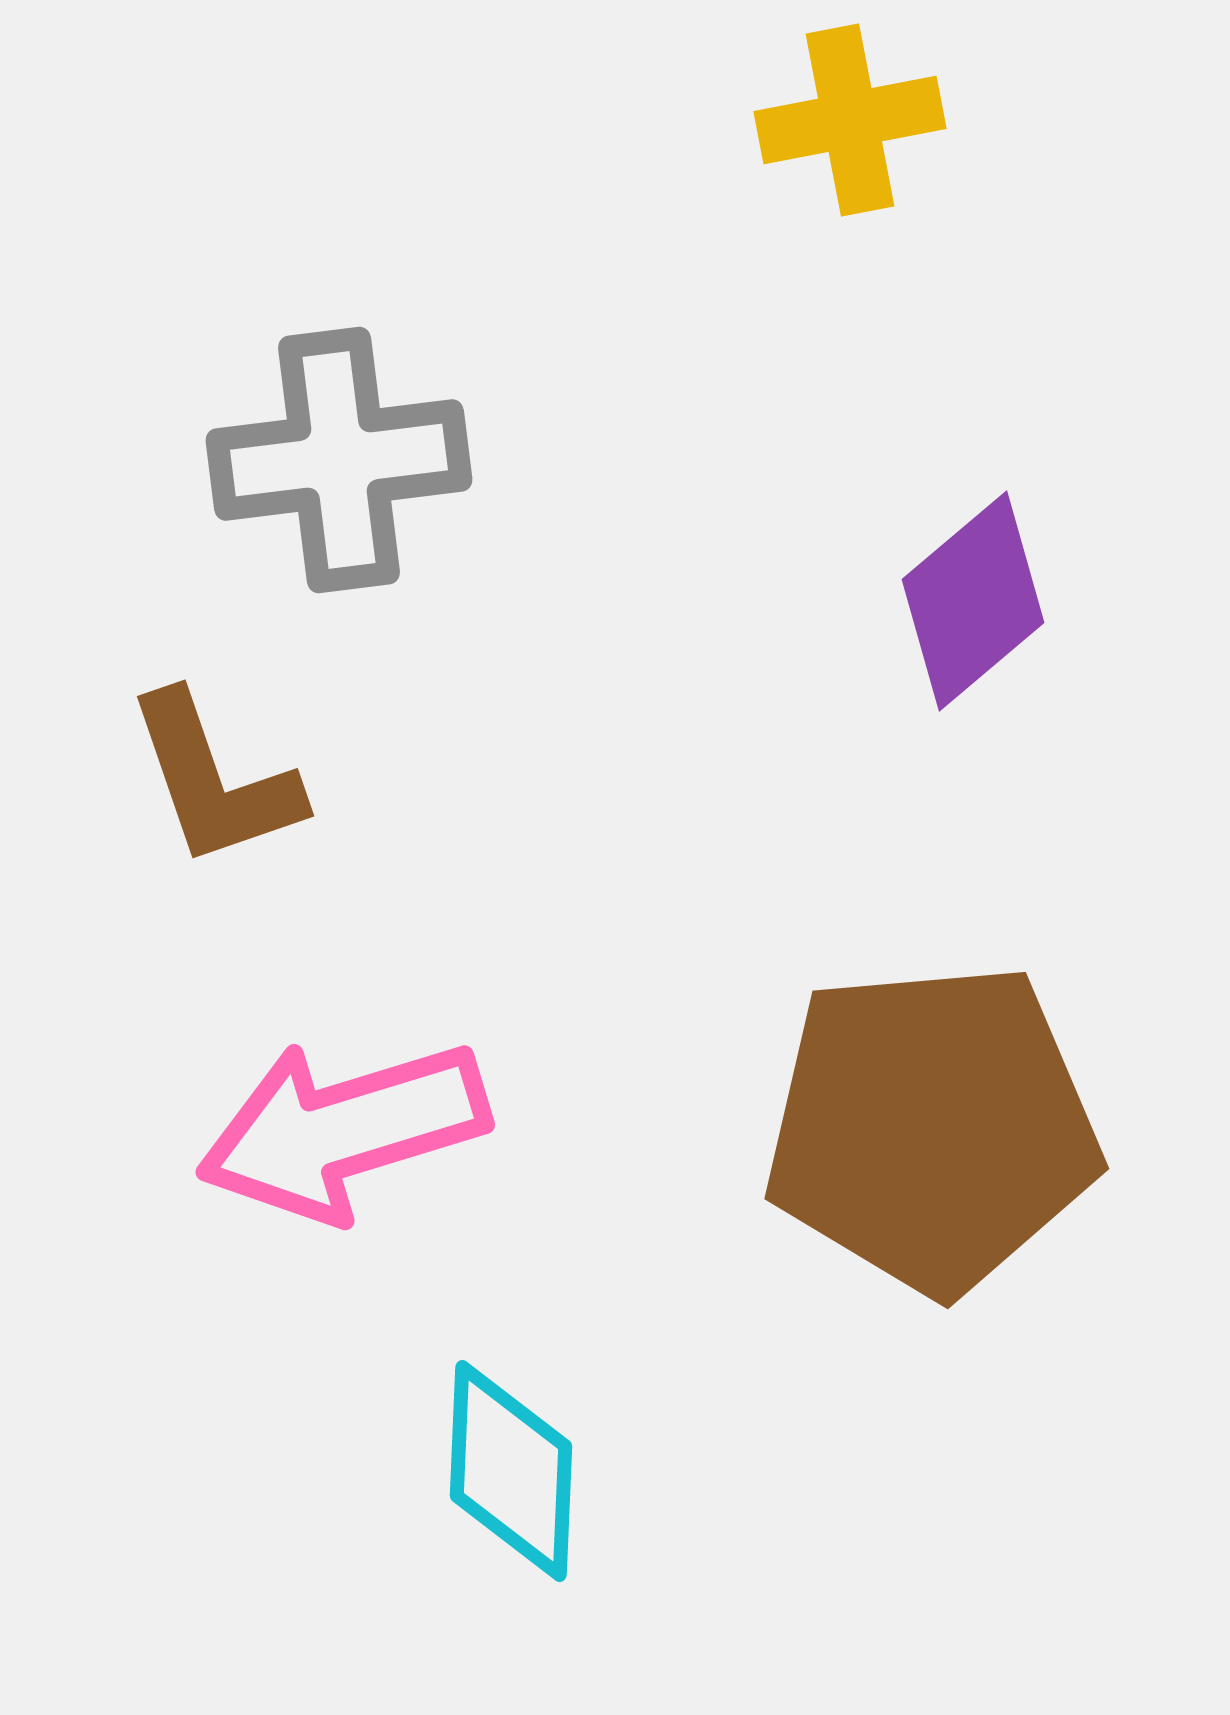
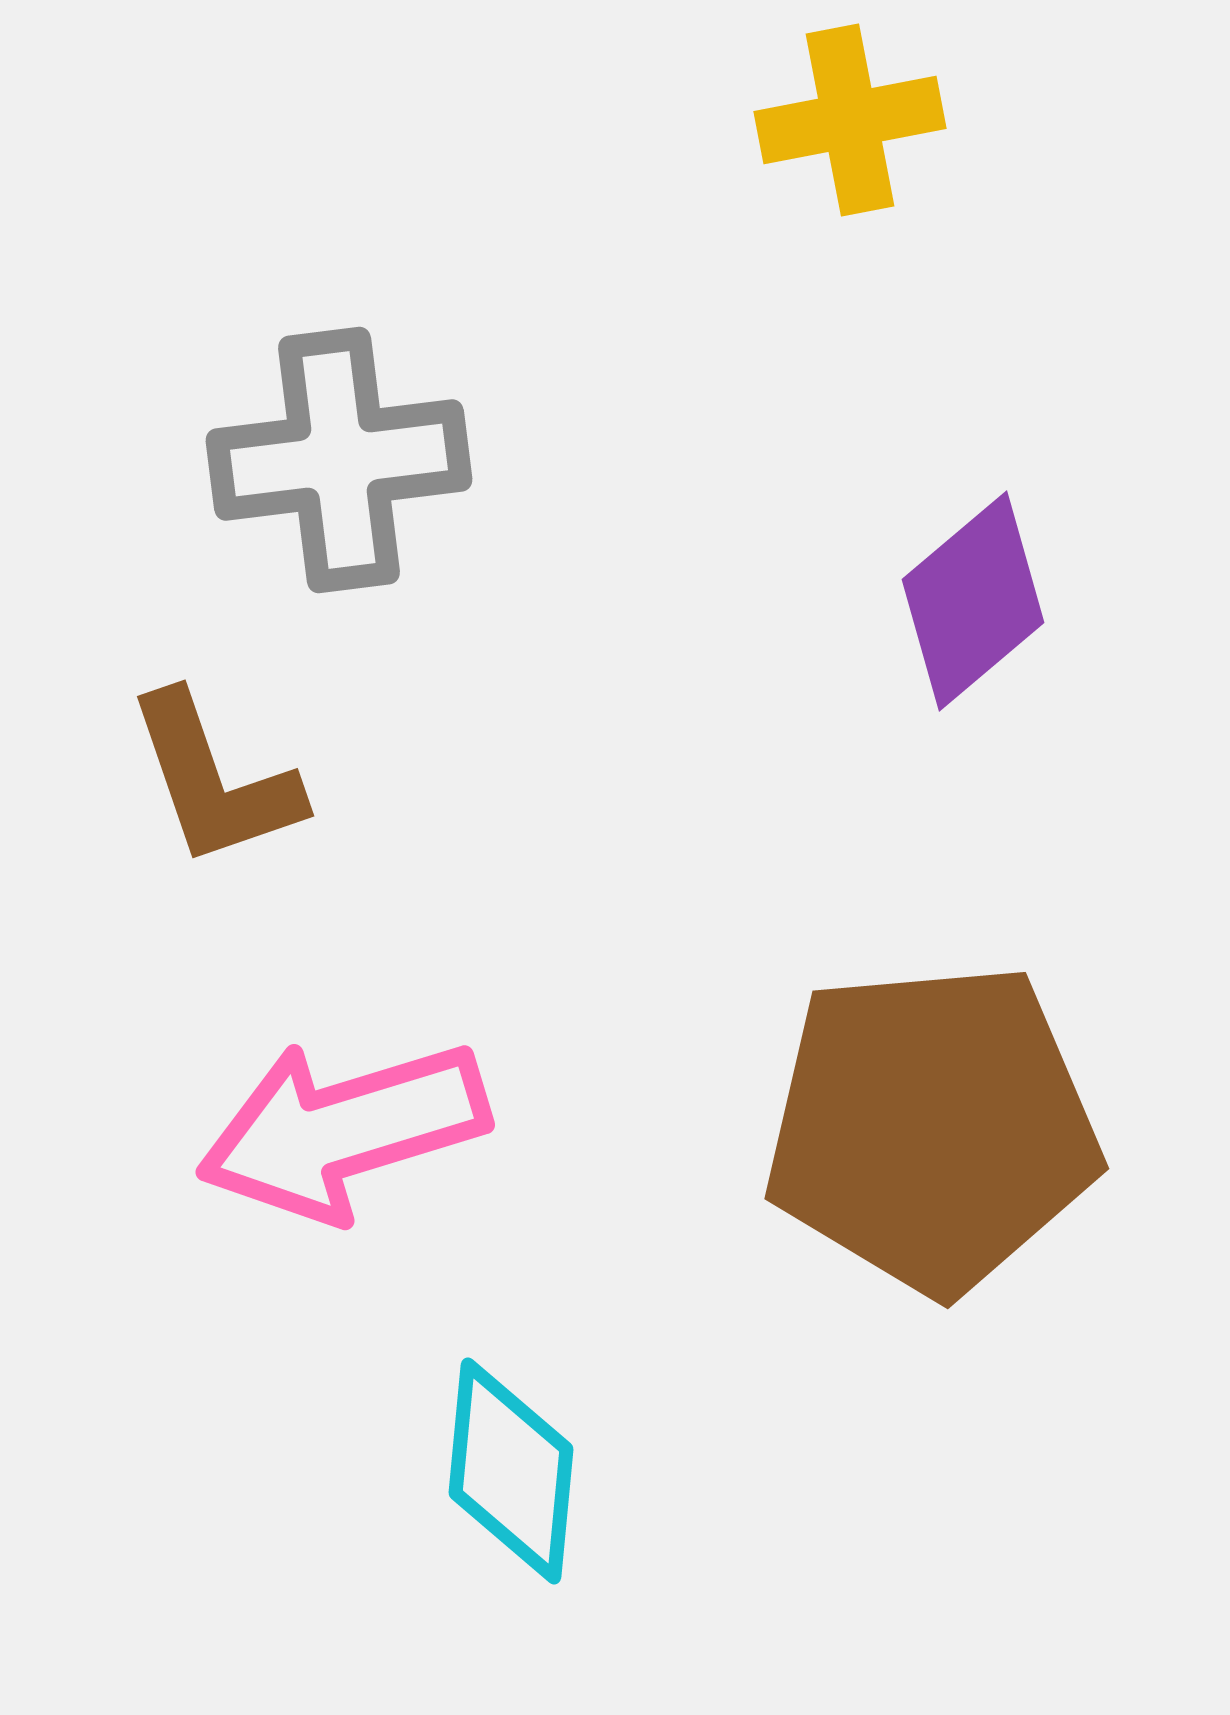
cyan diamond: rotated 3 degrees clockwise
